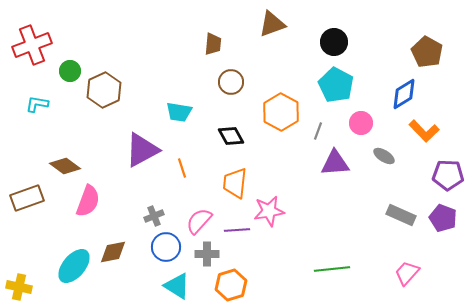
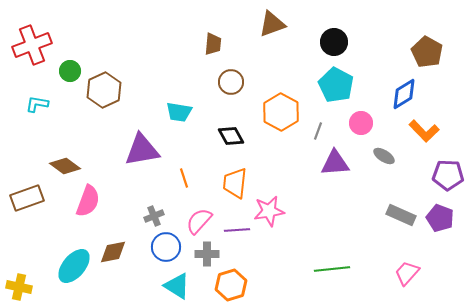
purple triangle at (142, 150): rotated 18 degrees clockwise
orange line at (182, 168): moved 2 px right, 10 px down
purple pentagon at (443, 218): moved 3 px left
